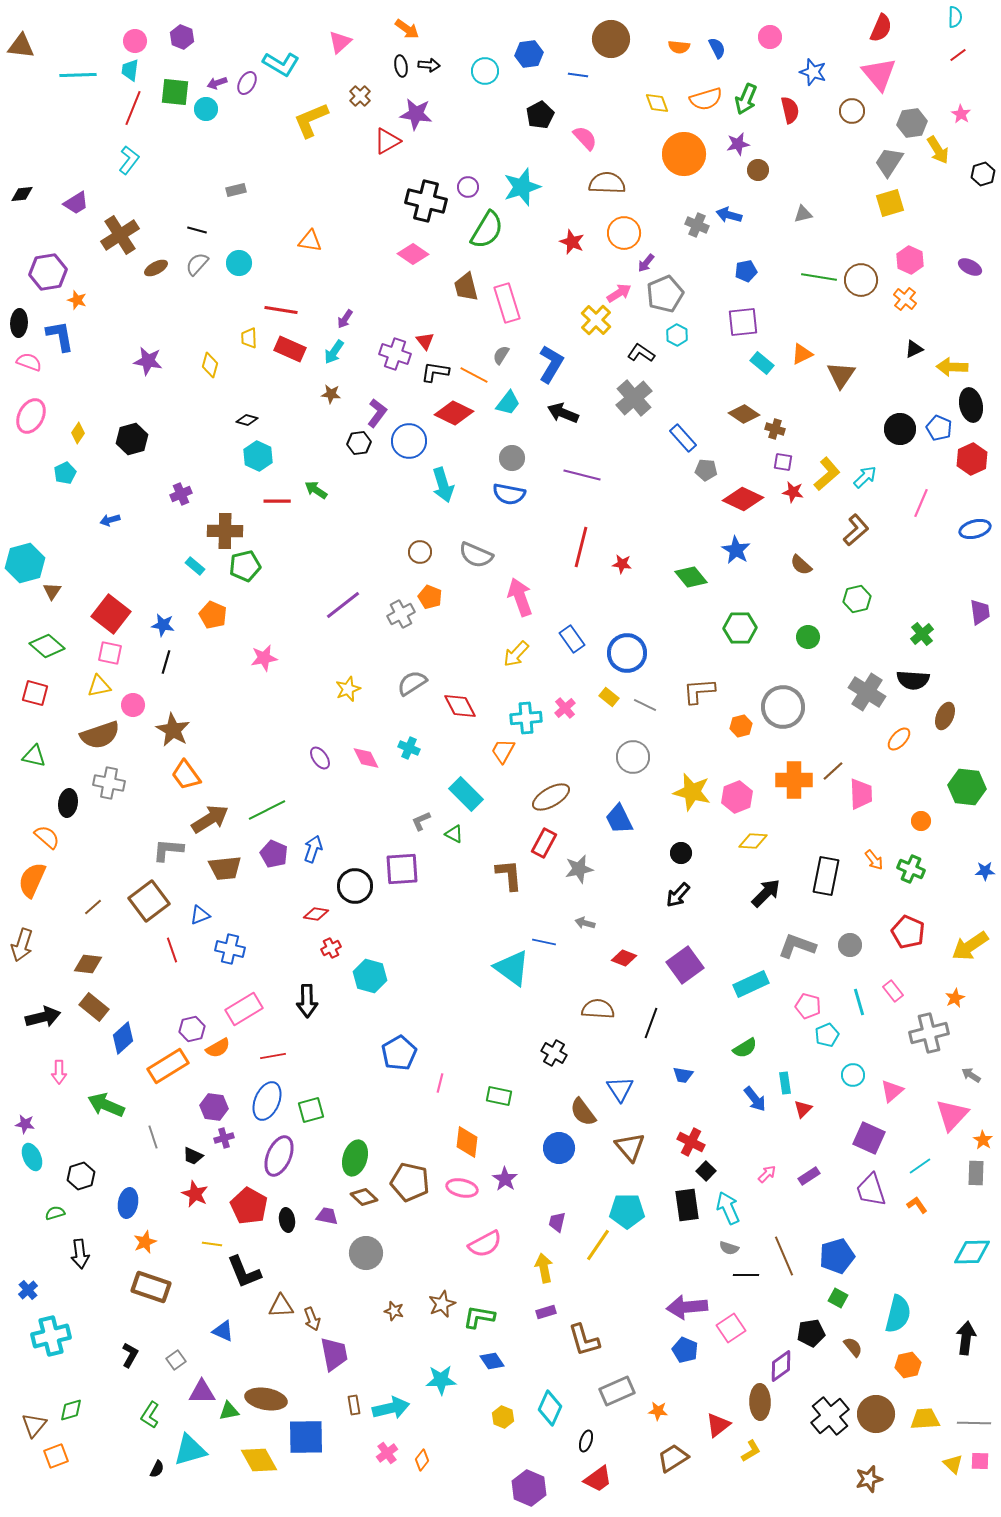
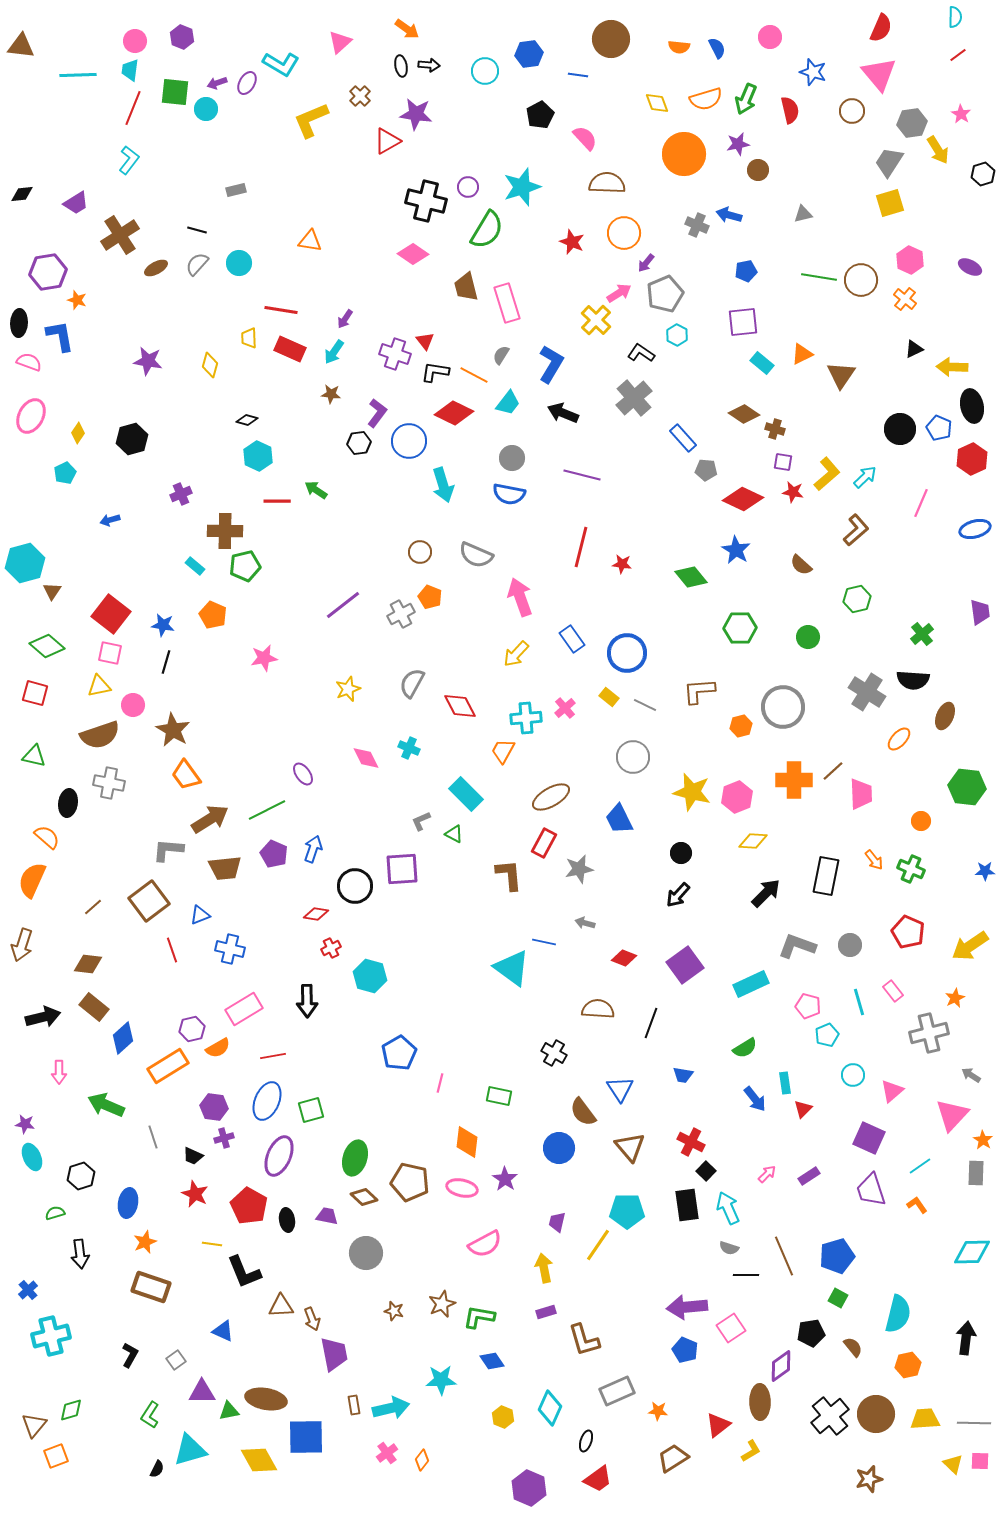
black ellipse at (971, 405): moved 1 px right, 1 px down
gray semicircle at (412, 683): rotated 28 degrees counterclockwise
purple ellipse at (320, 758): moved 17 px left, 16 px down
